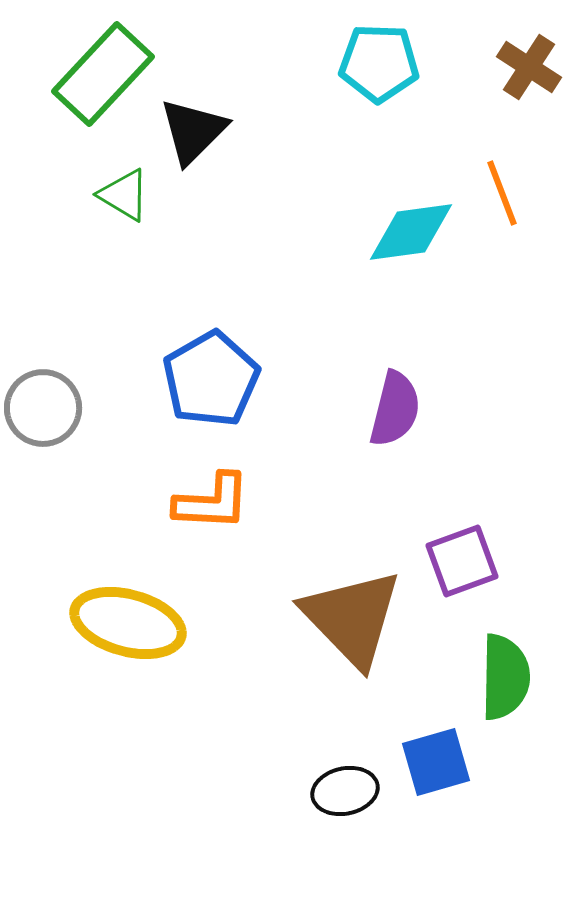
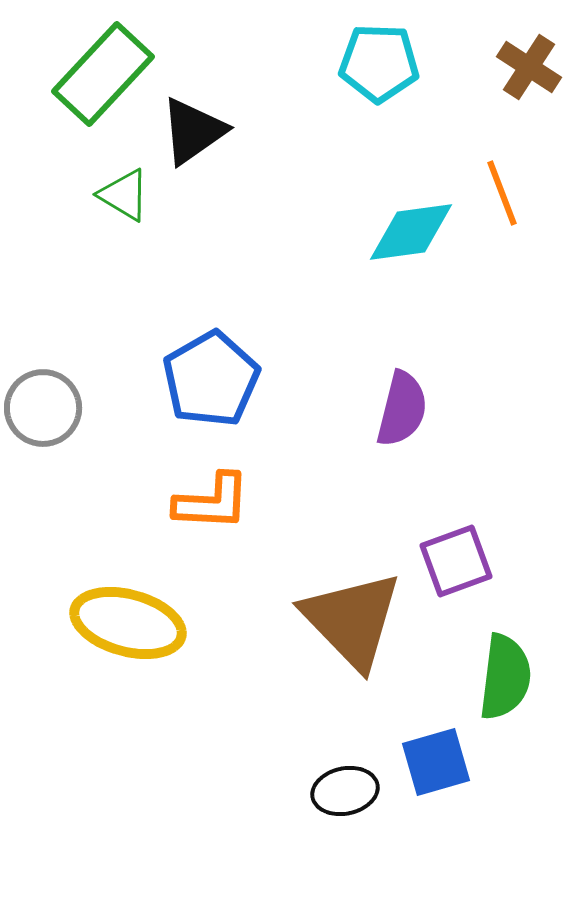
black triangle: rotated 10 degrees clockwise
purple semicircle: moved 7 px right
purple square: moved 6 px left
brown triangle: moved 2 px down
green semicircle: rotated 6 degrees clockwise
